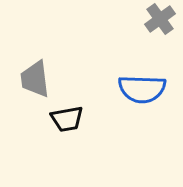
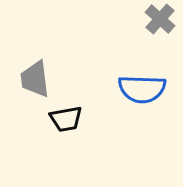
gray cross: rotated 12 degrees counterclockwise
black trapezoid: moved 1 px left
